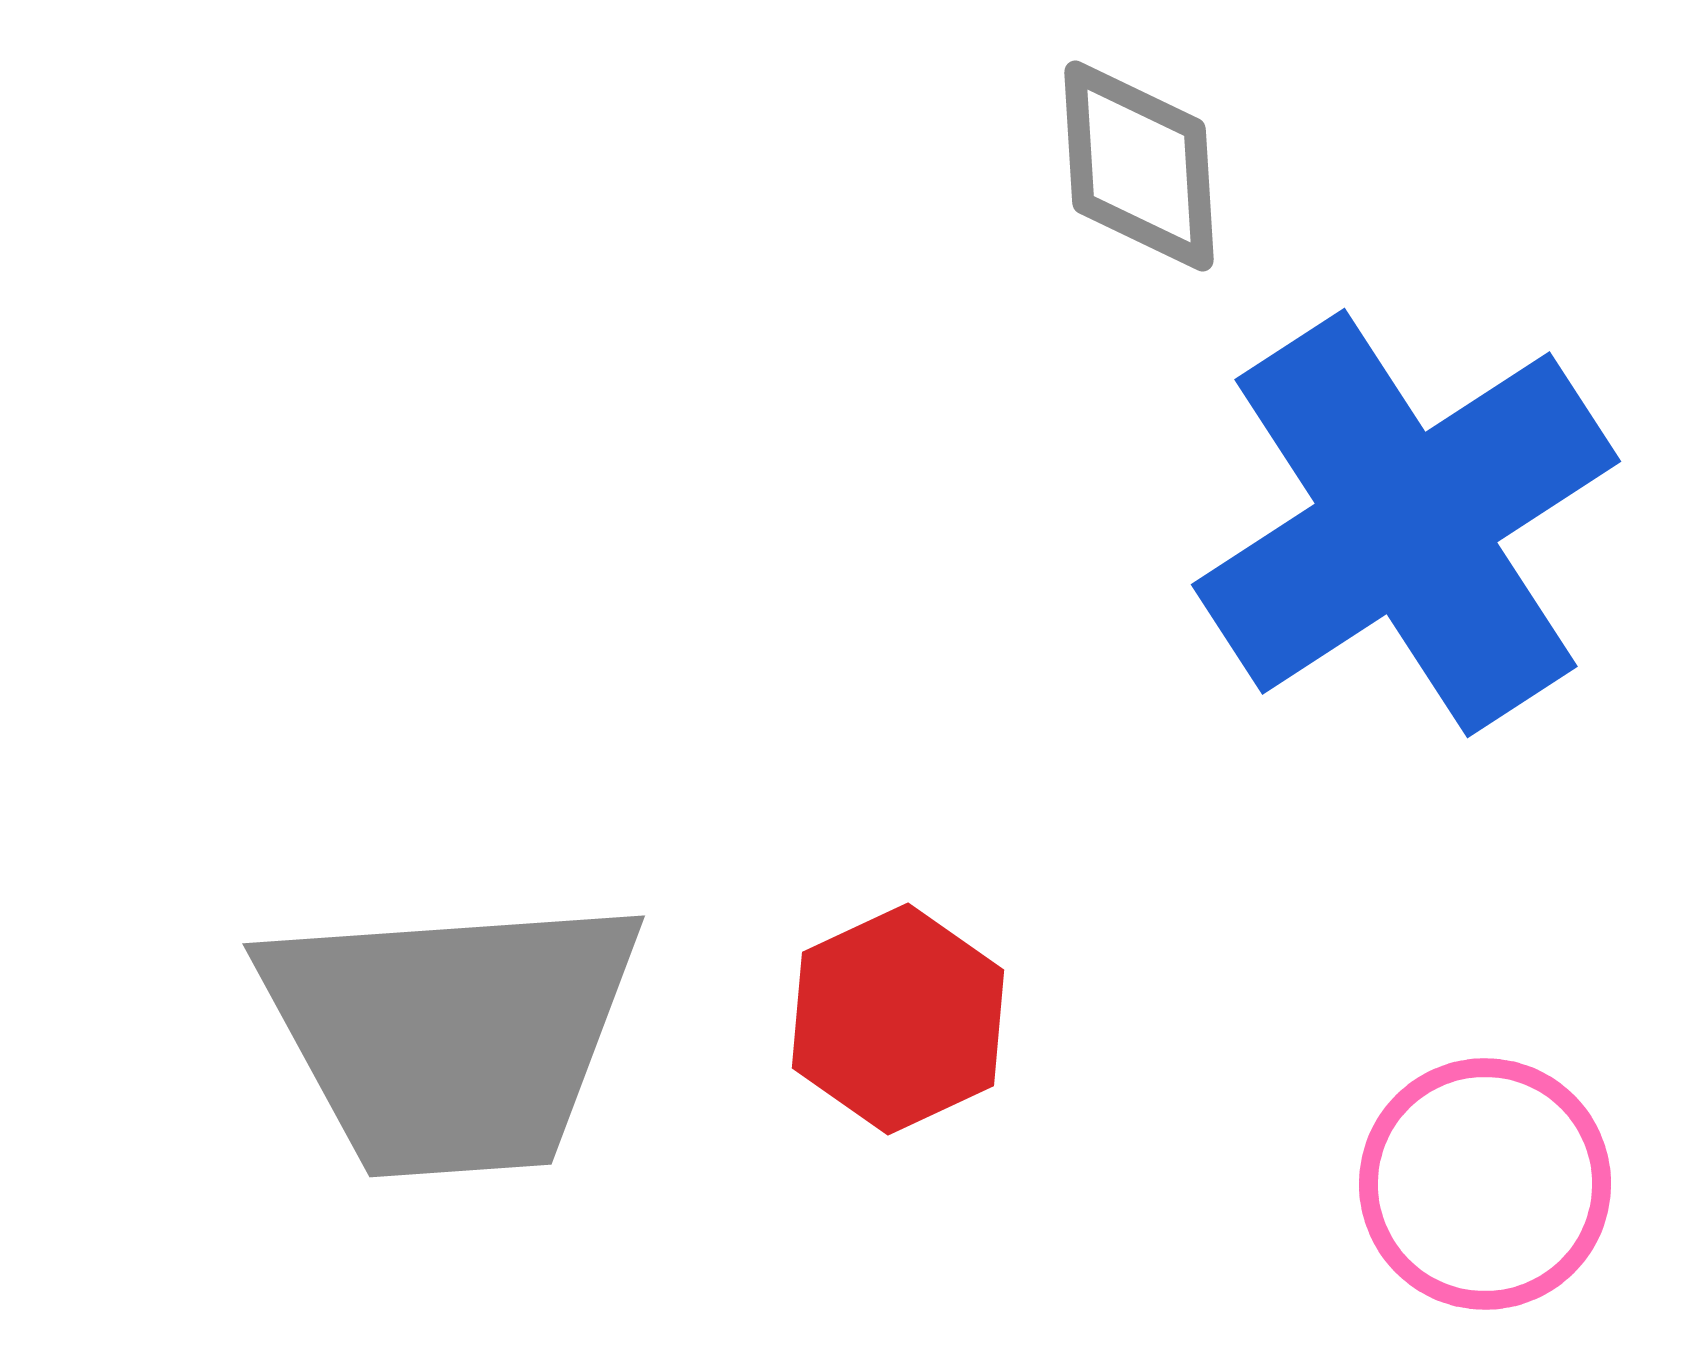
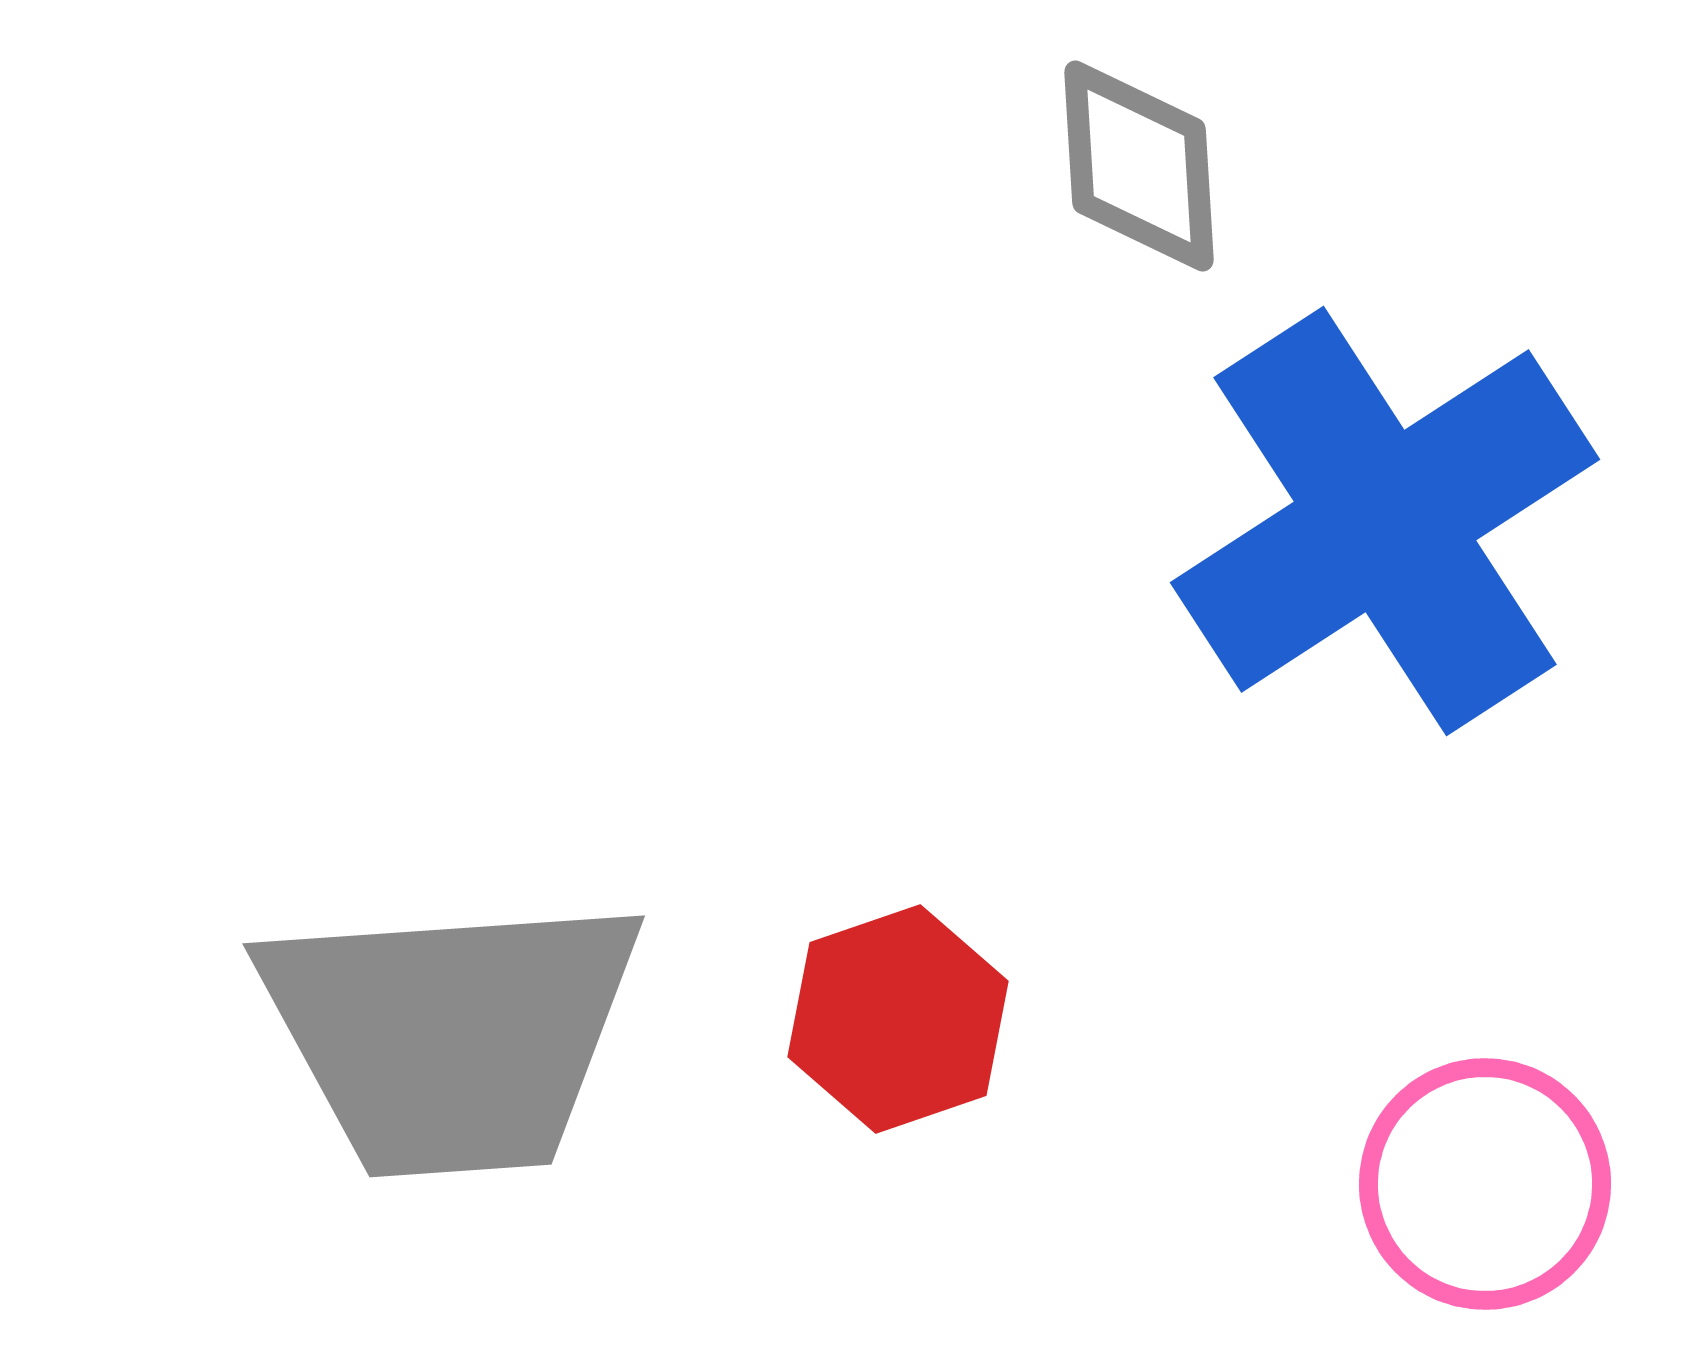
blue cross: moved 21 px left, 2 px up
red hexagon: rotated 6 degrees clockwise
